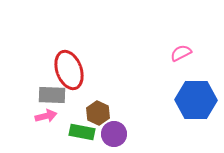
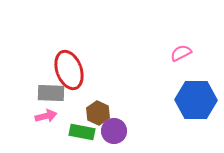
gray rectangle: moved 1 px left, 2 px up
purple circle: moved 3 px up
